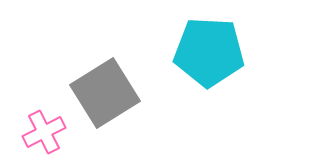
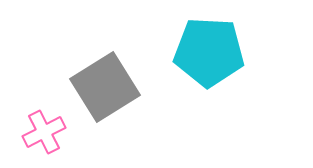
gray square: moved 6 px up
